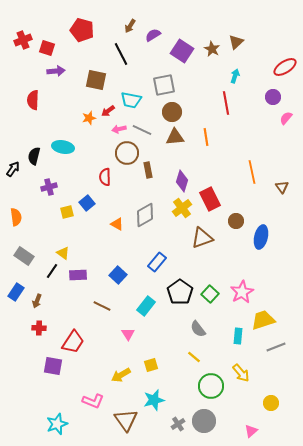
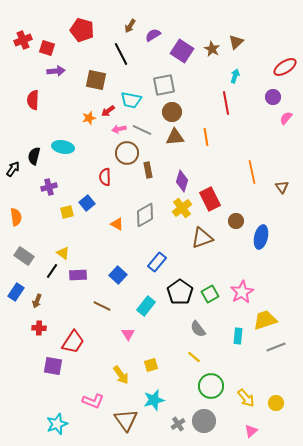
green square at (210, 294): rotated 18 degrees clockwise
yellow trapezoid at (263, 320): moved 2 px right
yellow arrow at (241, 373): moved 5 px right, 25 px down
yellow arrow at (121, 375): rotated 96 degrees counterclockwise
yellow circle at (271, 403): moved 5 px right
